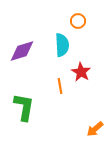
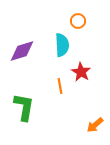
orange arrow: moved 4 px up
